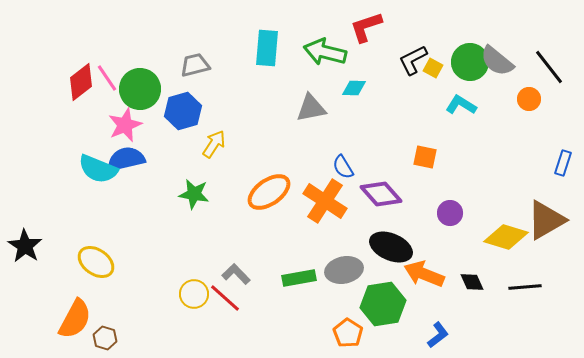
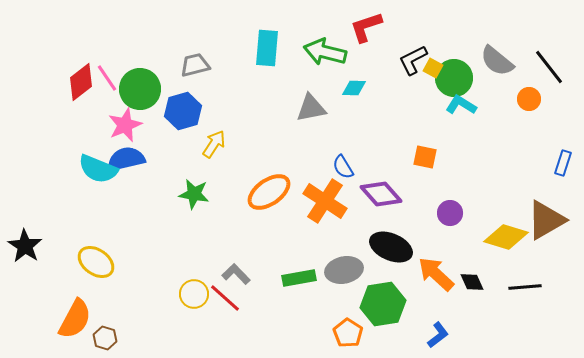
green circle at (470, 62): moved 16 px left, 16 px down
orange arrow at (424, 274): moved 12 px right; rotated 21 degrees clockwise
